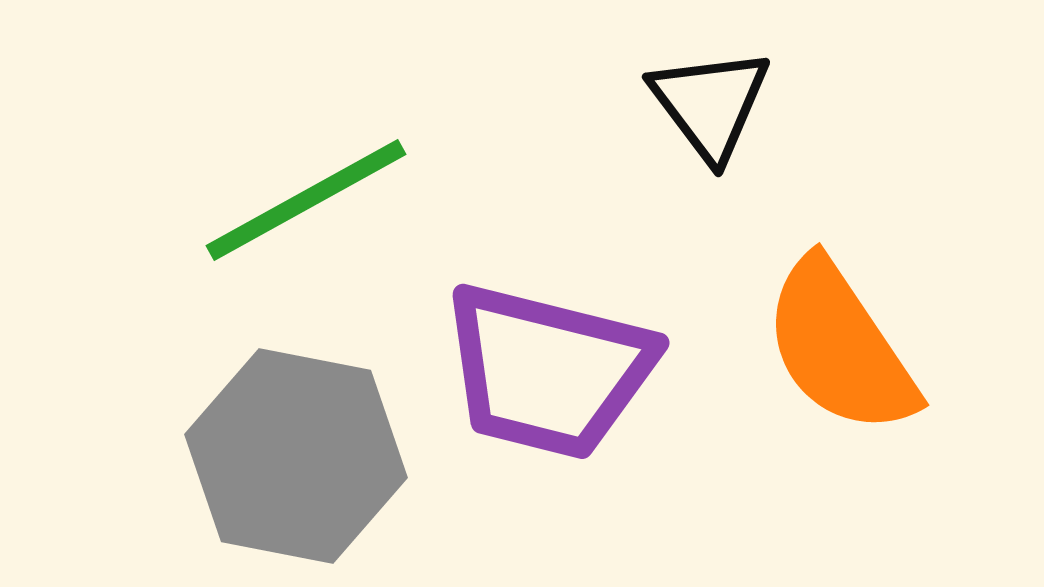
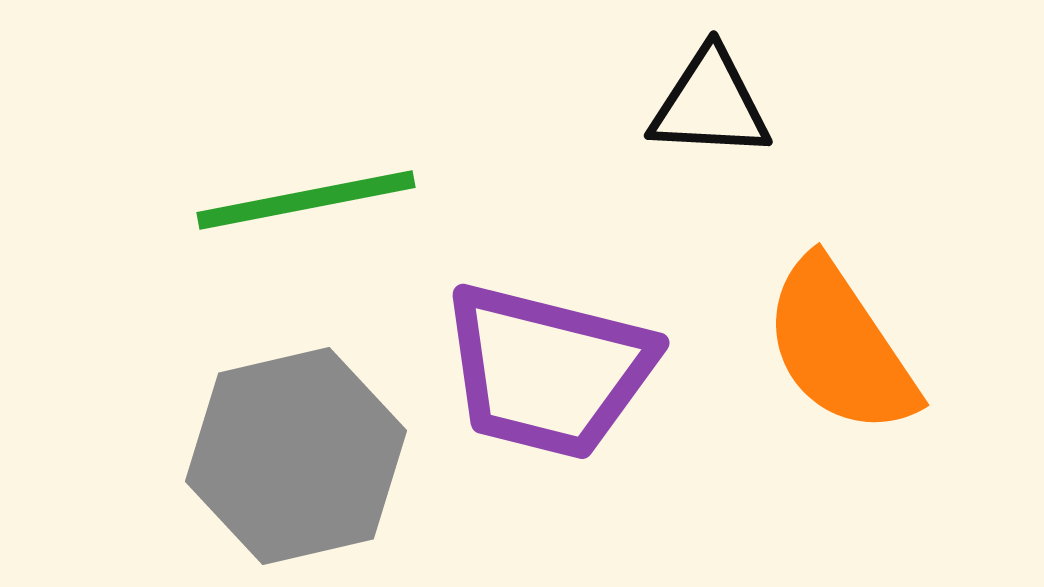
black triangle: rotated 50 degrees counterclockwise
green line: rotated 18 degrees clockwise
gray hexagon: rotated 24 degrees counterclockwise
